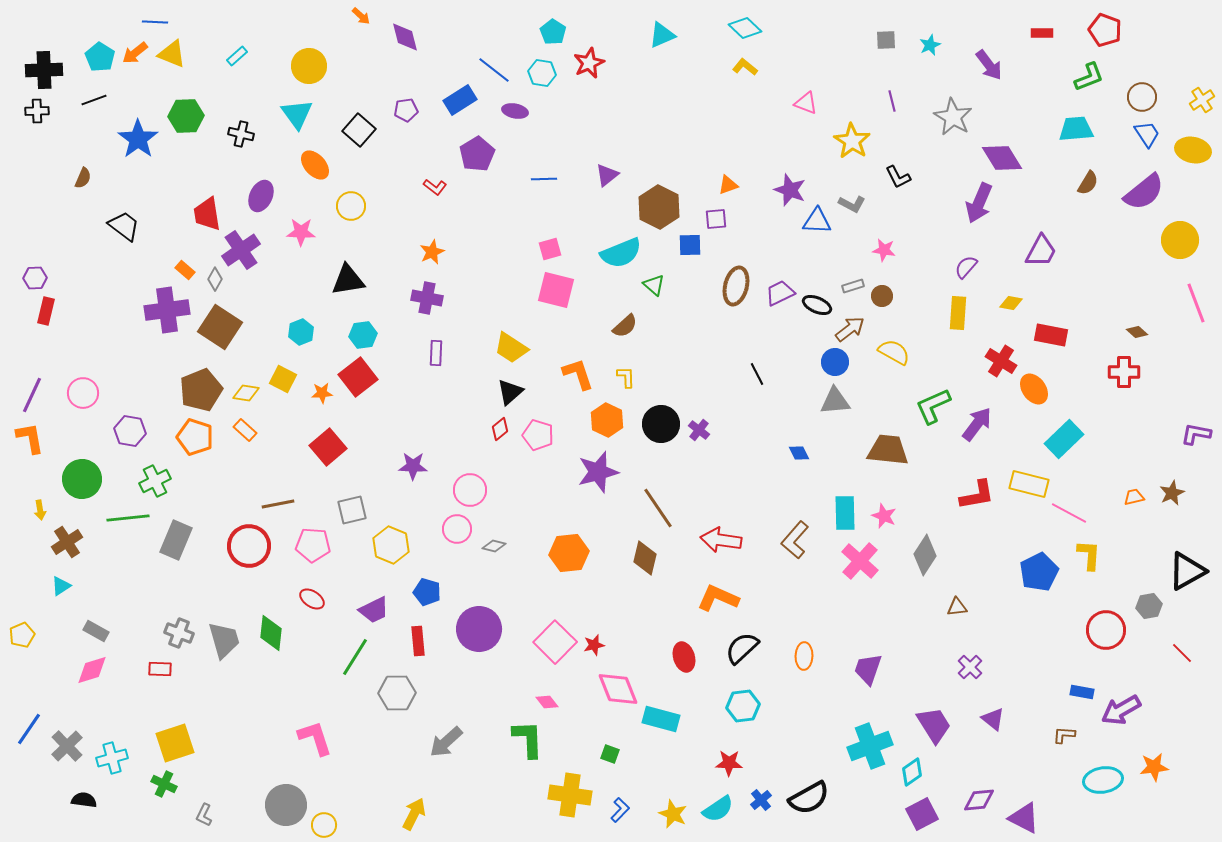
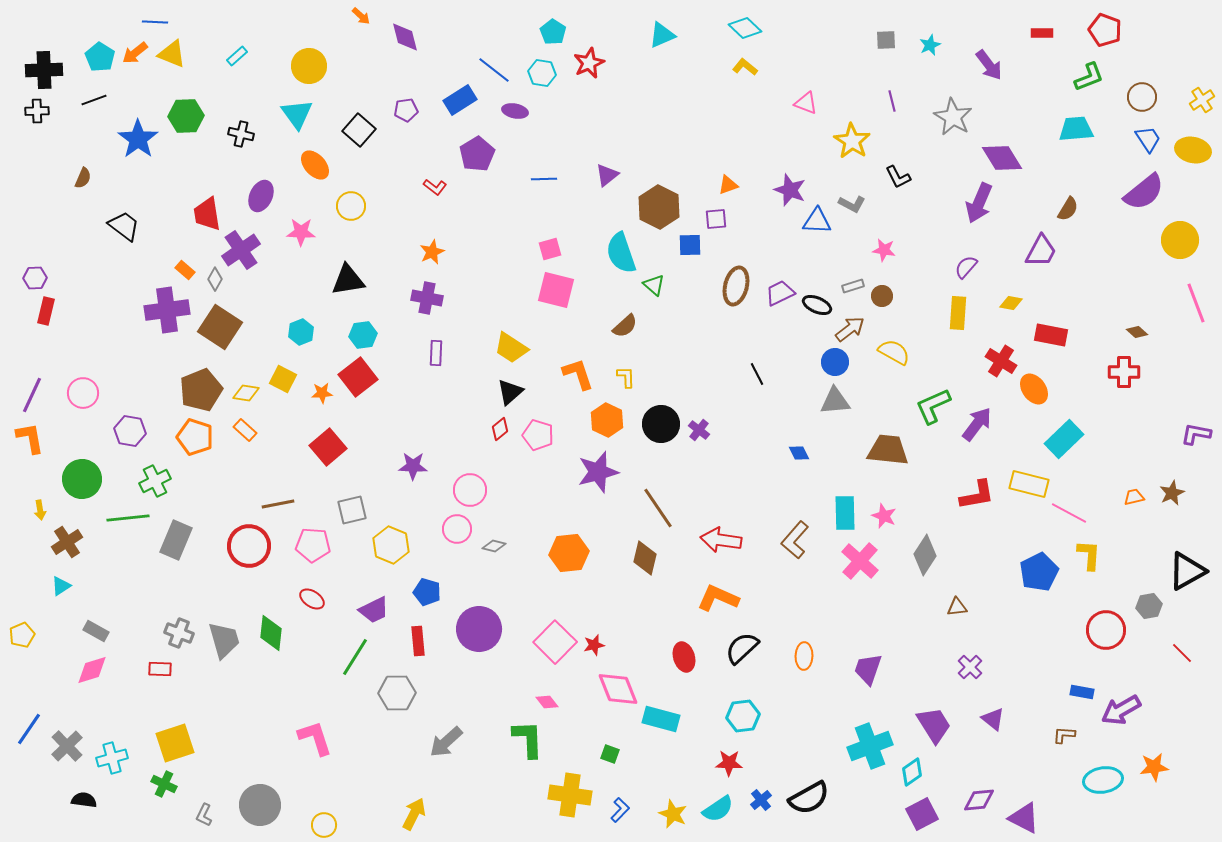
blue trapezoid at (1147, 134): moved 1 px right, 5 px down
brown semicircle at (1088, 183): moved 20 px left, 26 px down
cyan semicircle at (621, 253): rotated 93 degrees clockwise
cyan hexagon at (743, 706): moved 10 px down
gray circle at (286, 805): moved 26 px left
